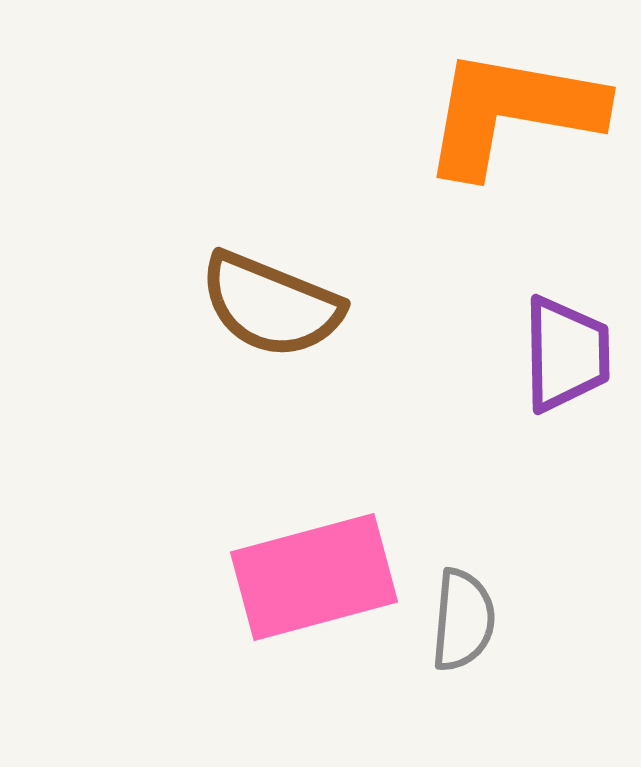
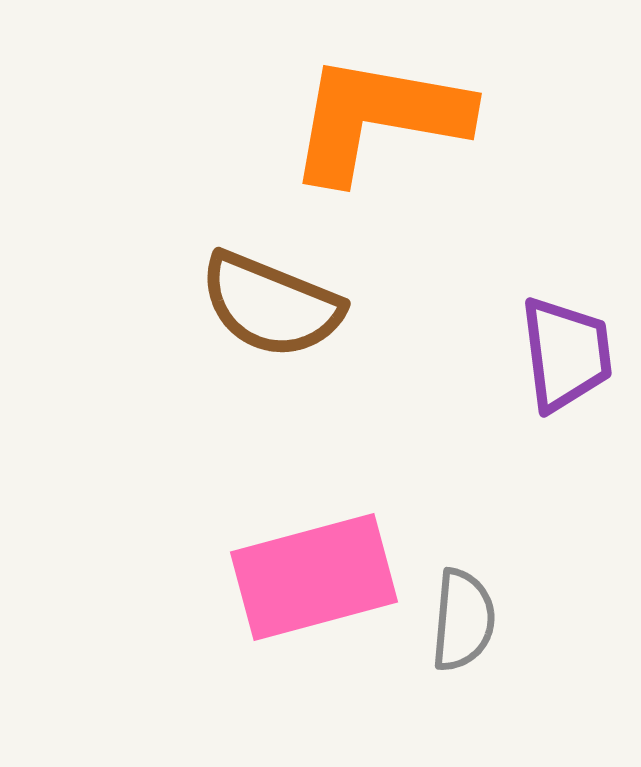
orange L-shape: moved 134 px left, 6 px down
purple trapezoid: rotated 6 degrees counterclockwise
